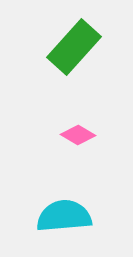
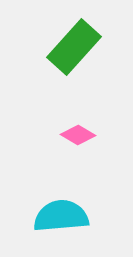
cyan semicircle: moved 3 px left
